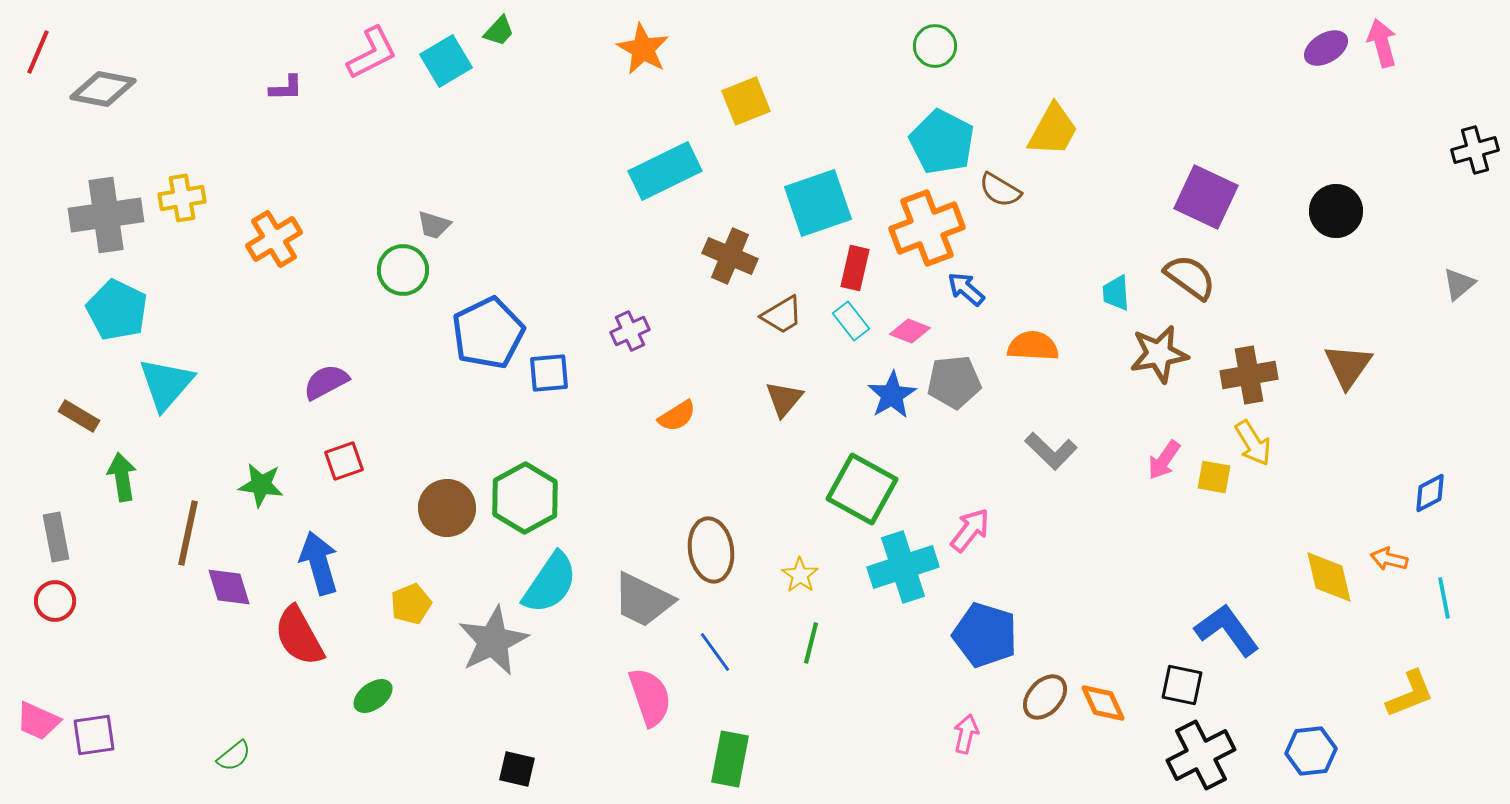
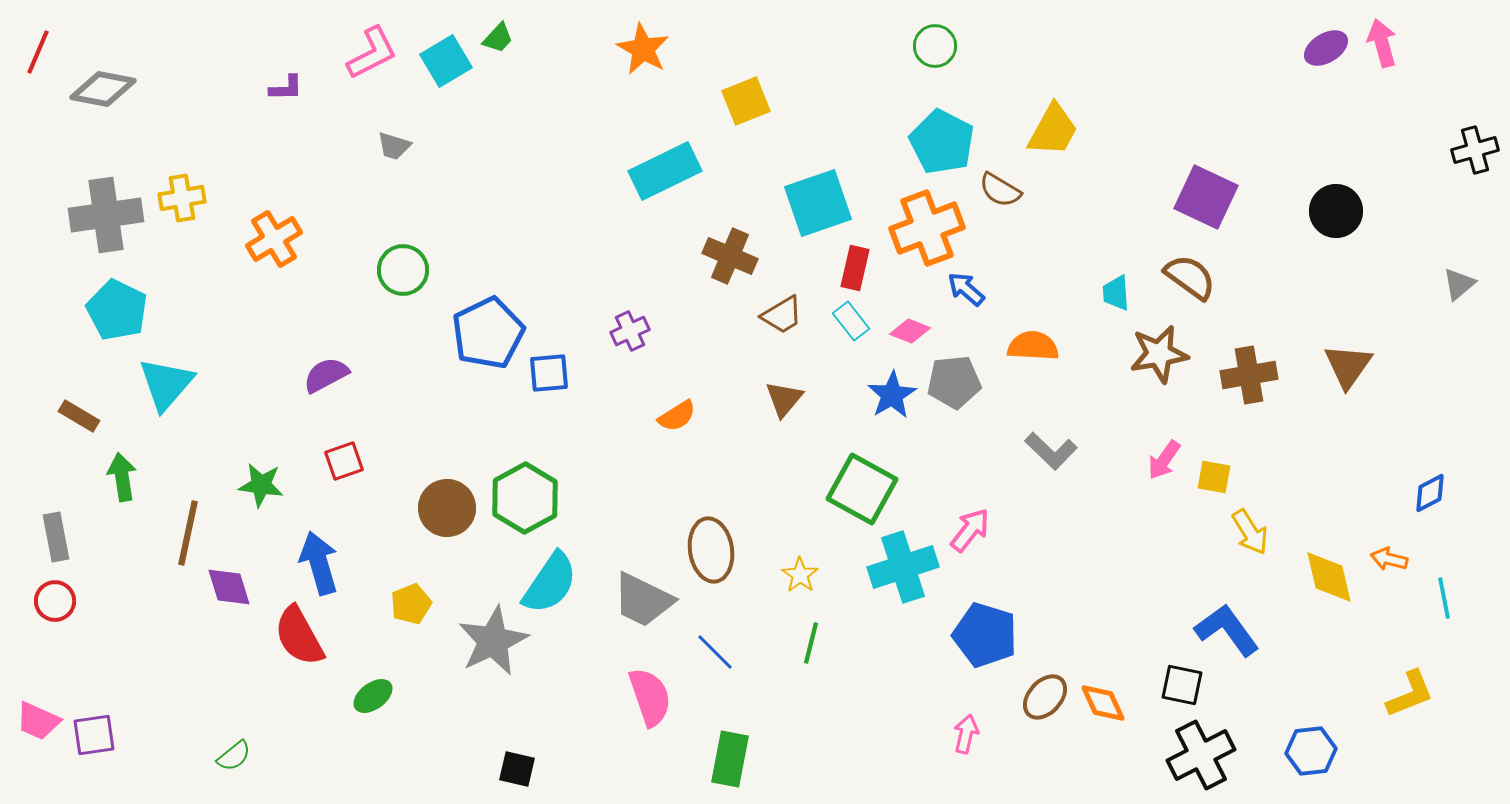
green trapezoid at (499, 31): moved 1 px left, 7 px down
gray trapezoid at (434, 225): moved 40 px left, 79 px up
purple semicircle at (326, 382): moved 7 px up
yellow arrow at (1253, 443): moved 3 px left, 89 px down
blue line at (715, 652): rotated 9 degrees counterclockwise
